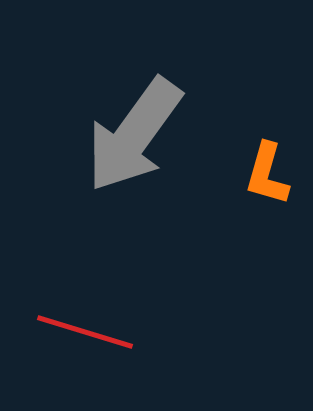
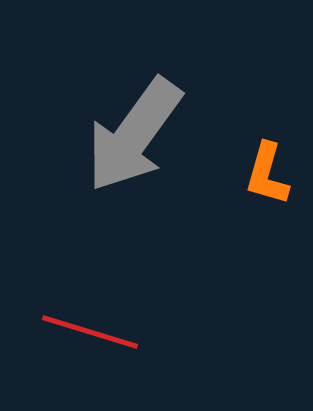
red line: moved 5 px right
